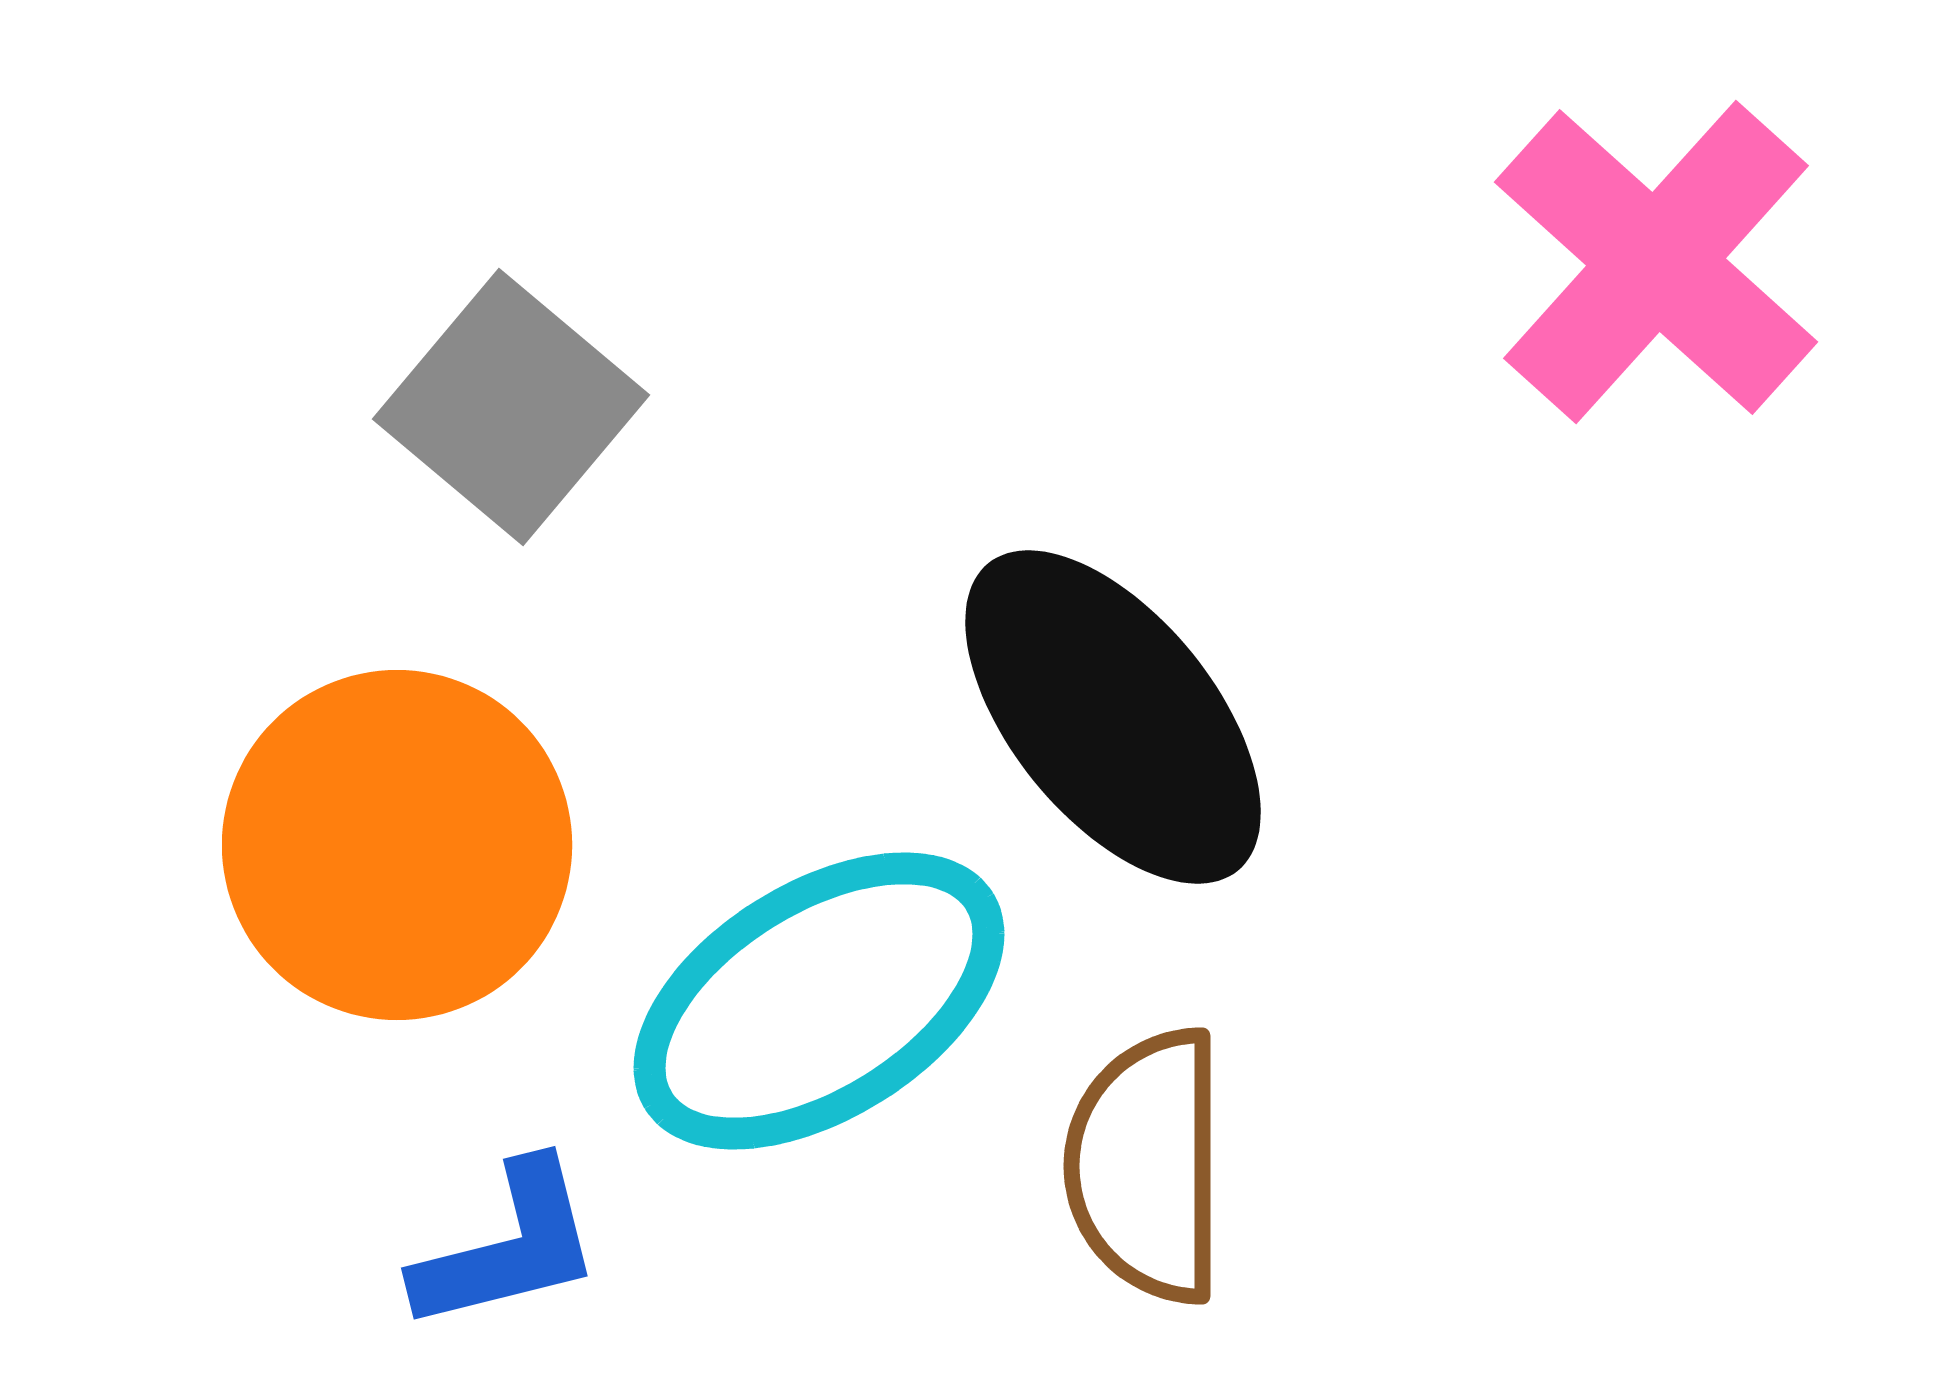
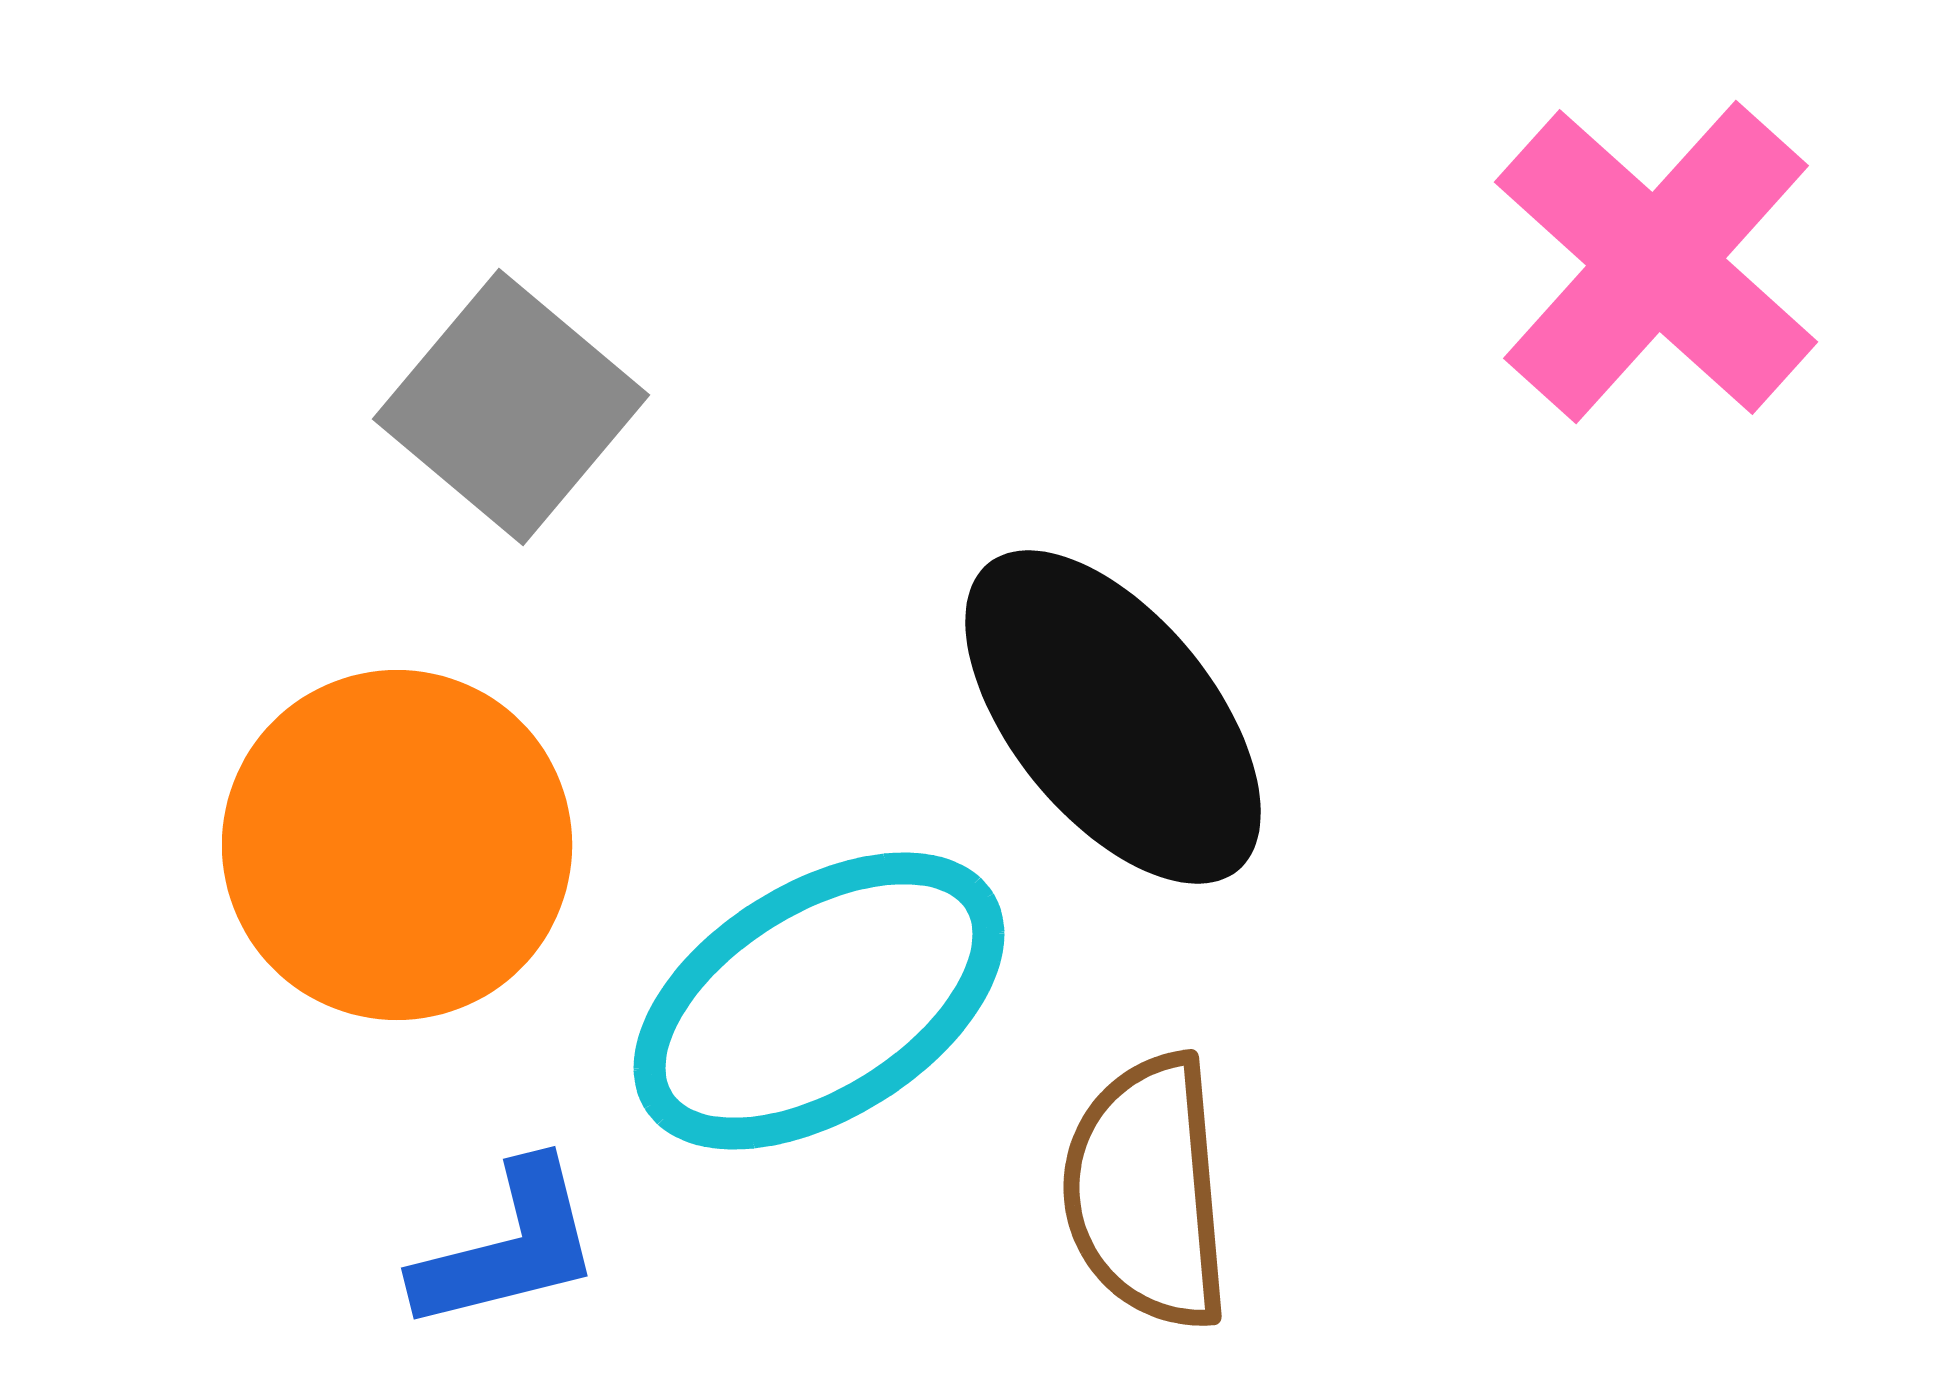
brown semicircle: moved 26 px down; rotated 5 degrees counterclockwise
